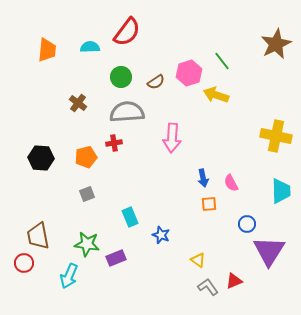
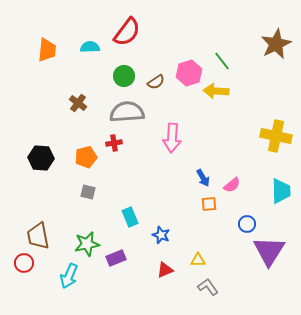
green circle: moved 3 px right, 1 px up
yellow arrow: moved 4 px up; rotated 15 degrees counterclockwise
blue arrow: rotated 18 degrees counterclockwise
pink semicircle: moved 1 px right, 2 px down; rotated 102 degrees counterclockwise
gray square: moved 1 px right, 2 px up; rotated 35 degrees clockwise
green star: rotated 20 degrees counterclockwise
yellow triangle: rotated 35 degrees counterclockwise
red triangle: moved 69 px left, 11 px up
